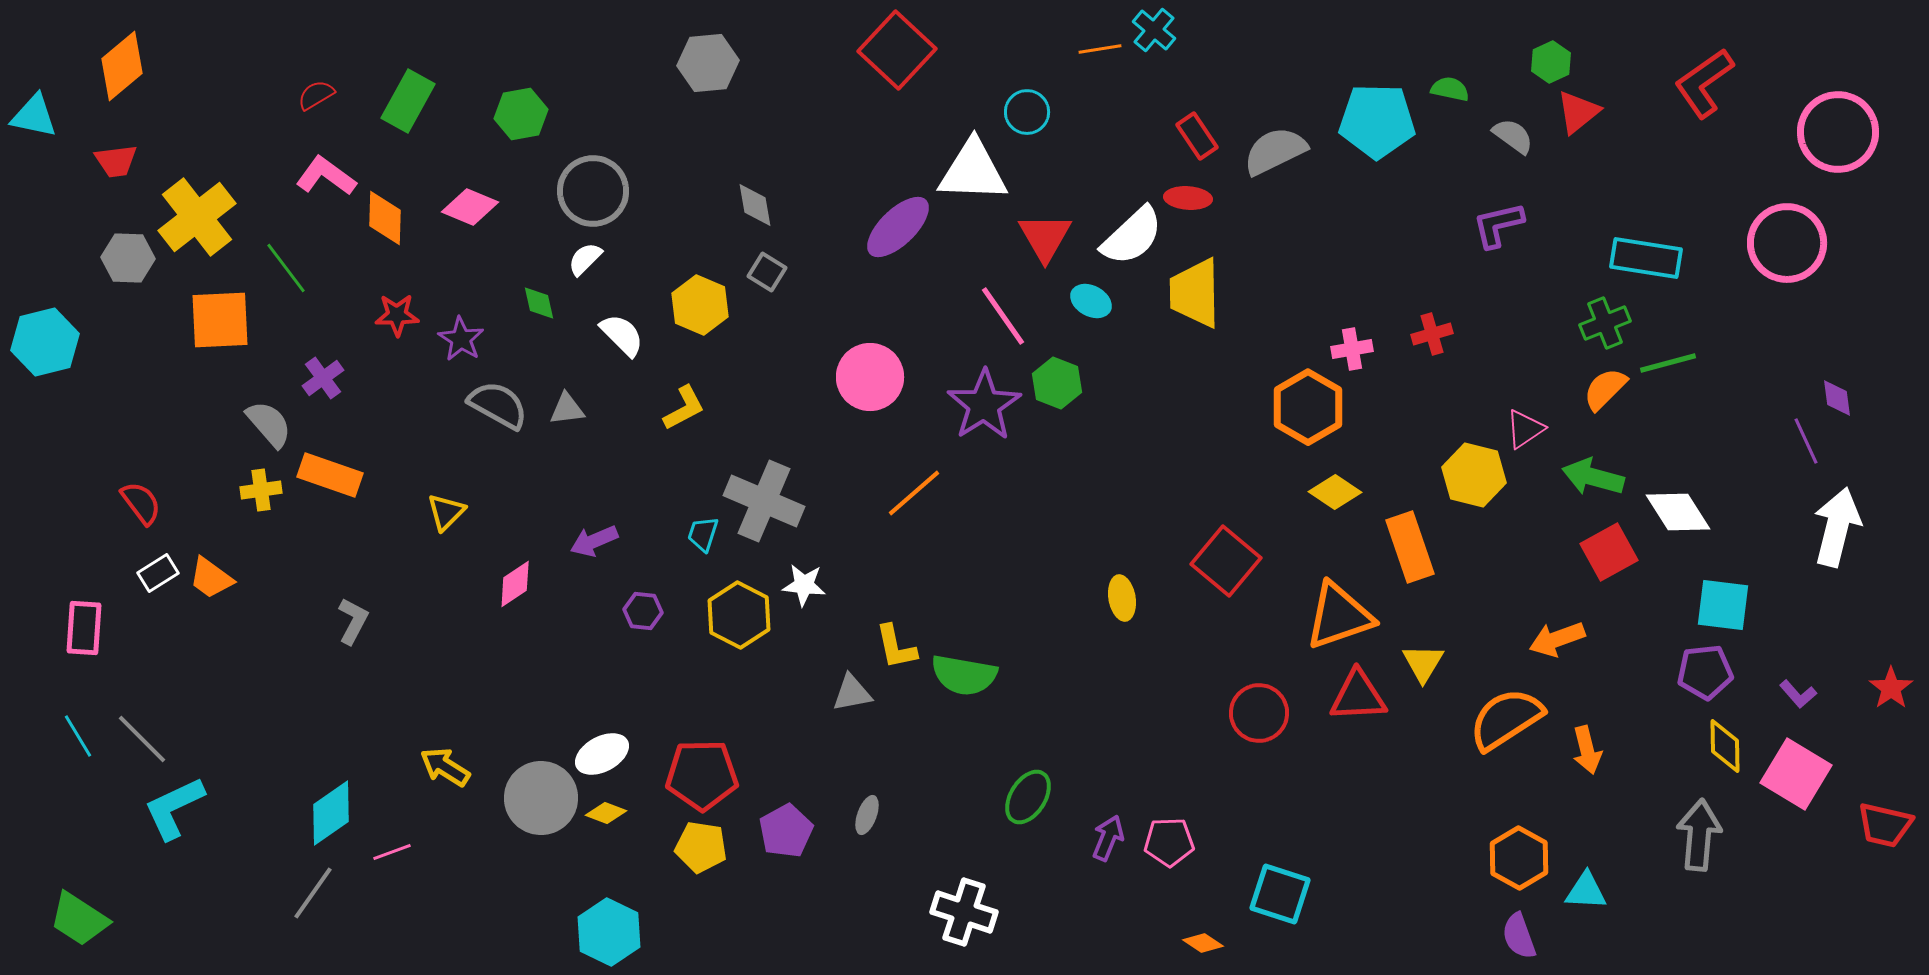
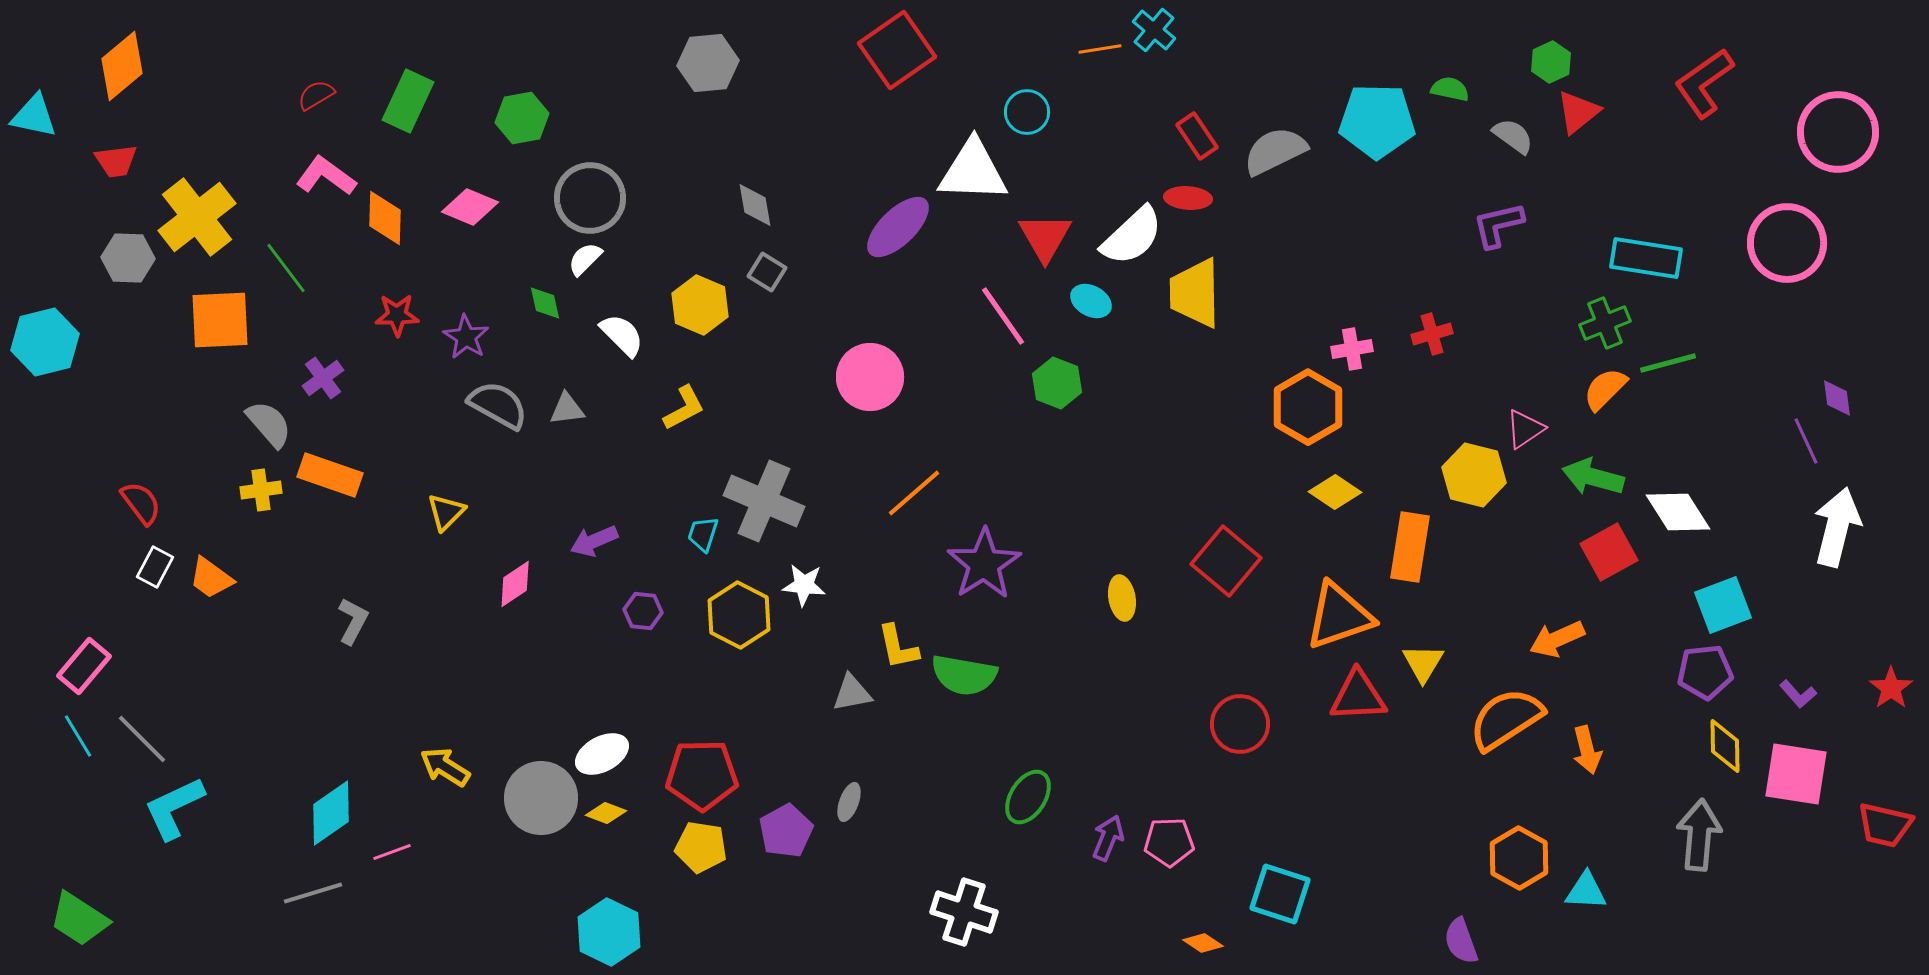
red square at (897, 50): rotated 12 degrees clockwise
green rectangle at (408, 101): rotated 4 degrees counterclockwise
green hexagon at (521, 114): moved 1 px right, 4 px down
gray circle at (593, 191): moved 3 px left, 7 px down
green diamond at (539, 303): moved 6 px right
purple star at (461, 339): moved 5 px right, 2 px up
purple star at (984, 405): moved 159 px down
orange rectangle at (1410, 547): rotated 28 degrees clockwise
white rectangle at (158, 573): moved 3 px left, 6 px up; rotated 30 degrees counterclockwise
cyan square at (1723, 605): rotated 28 degrees counterclockwise
pink rectangle at (84, 628): moved 38 px down; rotated 36 degrees clockwise
orange arrow at (1557, 639): rotated 4 degrees counterclockwise
yellow L-shape at (896, 647): moved 2 px right
red circle at (1259, 713): moved 19 px left, 11 px down
pink square at (1796, 774): rotated 22 degrees counterclockwise
gray ellipse at (867, 815): moved 18 px left, 13 px up
gray line at (313, 893): rotated 38 degrees clockwise
purple semicircle at (1519, 936): moved 58 px left, 5 px down
